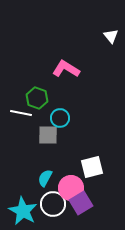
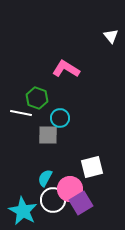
pink circle: moved 1 px left, 1 px down
white circle: moved 4 px up
